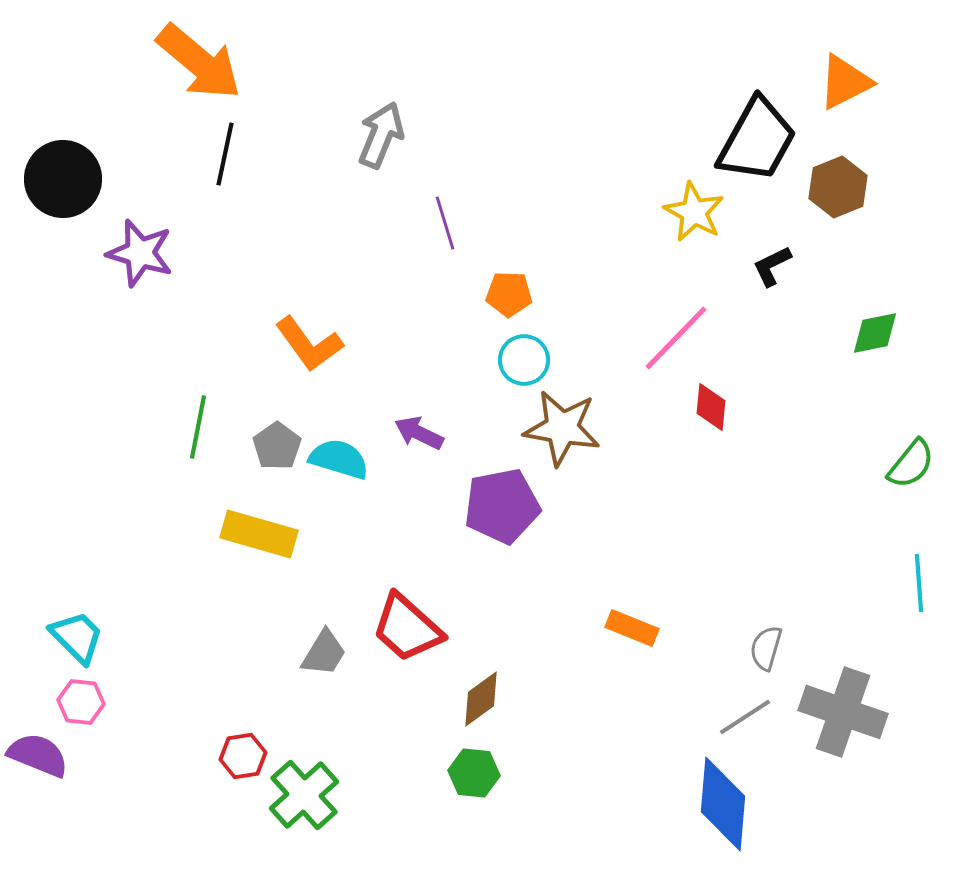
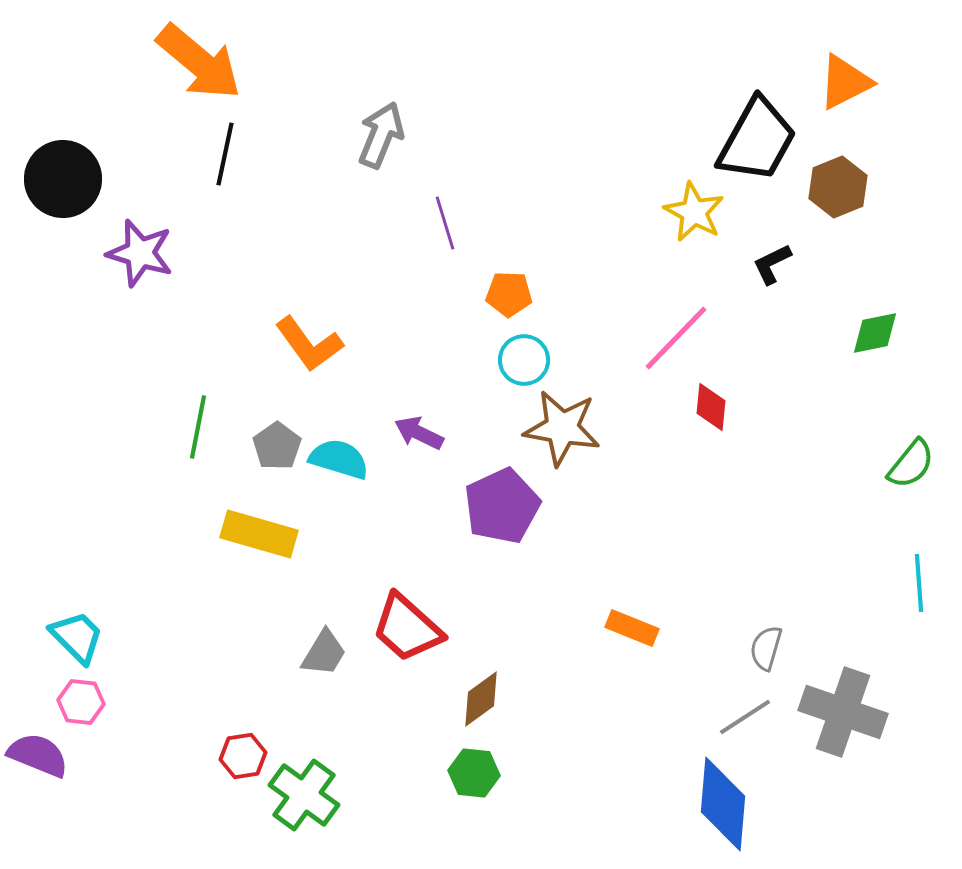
black L-shape: moved 2 px up
purple pentagon: rotated 14 degrees counterclockwise
green cross: rotated 12 degrees counterclockwise
